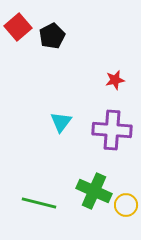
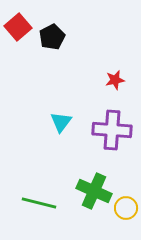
black pentagon: moved 1 px down
yellow circle: moved 3 px down
